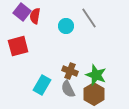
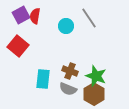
purple square: moved 1 px left, 3 px down; rotated 24 degrees clockwise
red square: rotated 35 degrees counterclockwise
green star: moved 1 px down
cyan rectangle: moved 1 px right, 6 px up; rotated 24 degrees counterclockwise
gray semicircle: rotated 42 degrees counterclockwise
